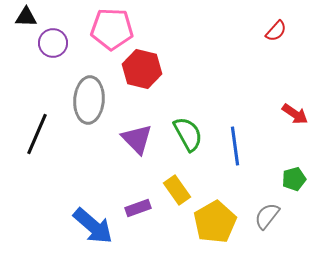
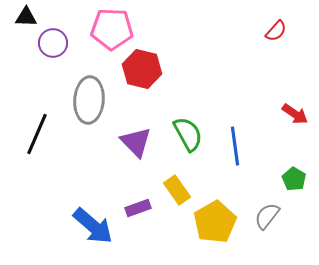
purple triangle: moved 1 px left, 3 px down
green pentagon: rotated 25 degrees counterclockwise
